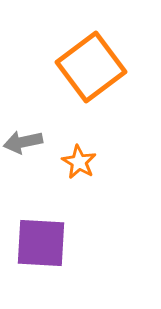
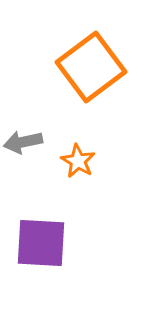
orange star: moved 1 px left, 1 px up
